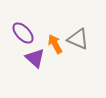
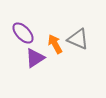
purple triangle: rotated 45 degrees clockwise
